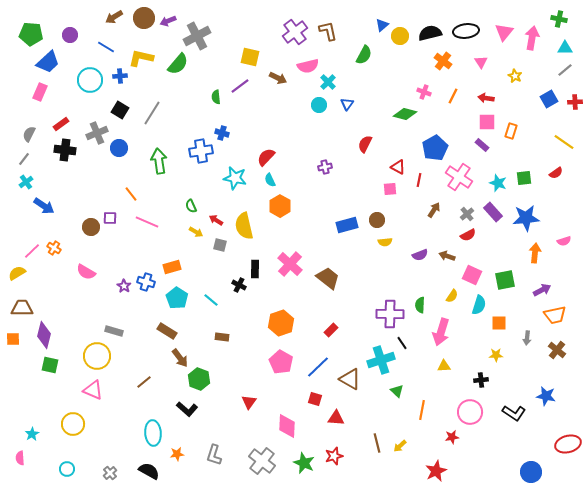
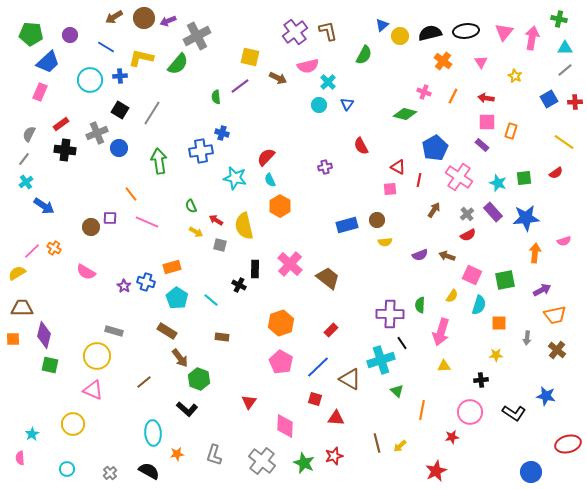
red semicircle at (365, 144): moved 4 px left, 2 px down; rotated 54 degrees counterclockwise
pink diamond at (287, 426): moved 2 px left
